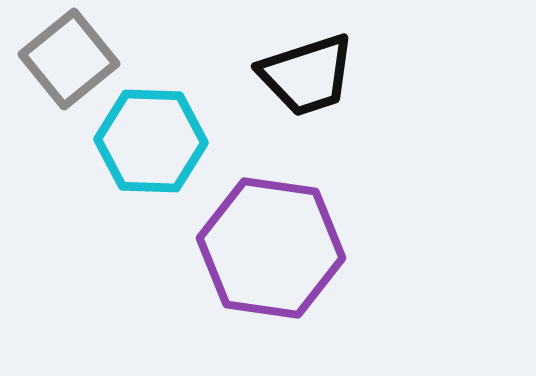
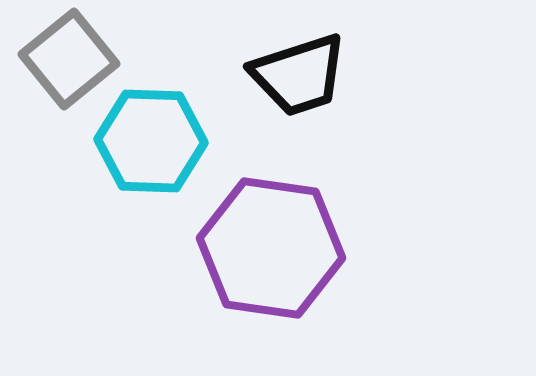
black trapezoid: moved 8 px left
